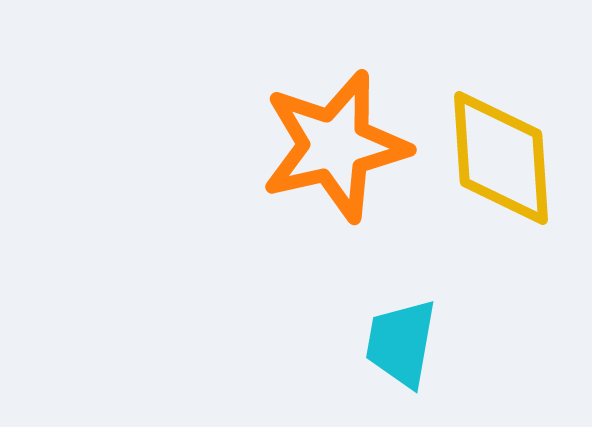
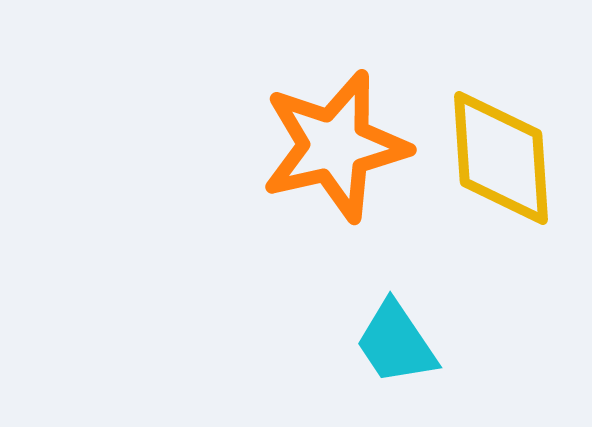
cyan trapezoid: moved 5 px left; rotated 44 degrees counterclockwise
